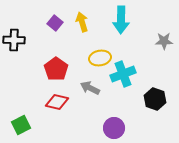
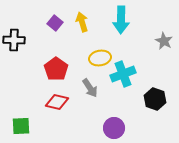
gray star: rotated 30 degrees clockwise
gray arrow: rotated 150 degrees counterclockwise
green square: moved 1 px down; rotated 24 degrees clockwise
